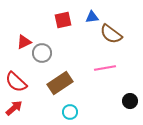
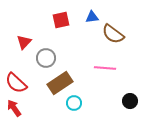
red square: moved 2 px left
brown semicircle: moved 2 px right
red triangle: rotated 21 degrees counterclockwise
gray circle: moved 4 px right, 5 px down
pink line: rotated 15 degrees clockwise
red semicircle: moved 1 px down
red arrow: rotated 84 degrees counterclockwise
cyan circle: moved 4 px right, 9 px up
